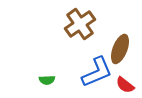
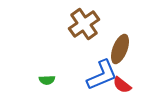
brown cross: moved 4 px right
blue L-shape: moved 5 px right, 3 px down
red semicircle: moved 3 px left
